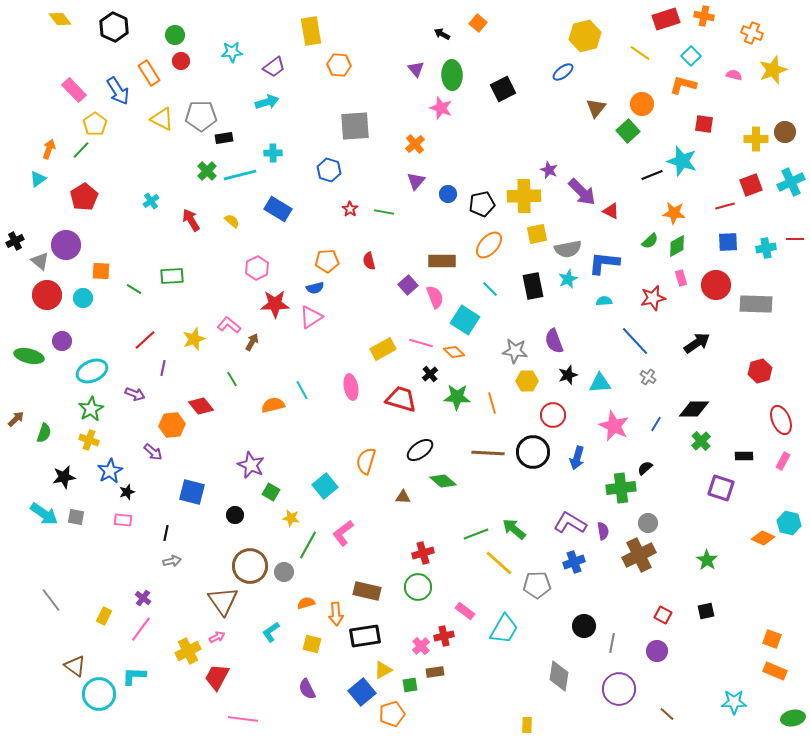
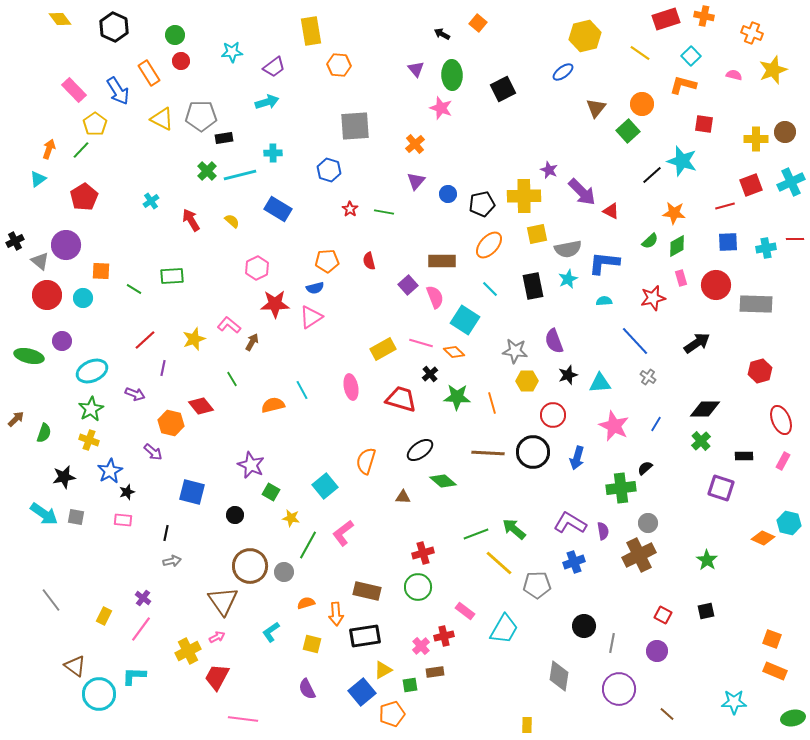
black line at (652, 175): rotated 20 degrees counterclockwise
black diamond at (694, 409): moved 11 px right
orange hexagon at (172, 425): moved 1 px left, 2 px up; rotated 20 degrees clockwise
